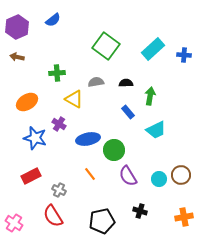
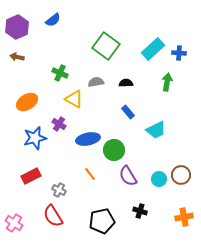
blue cross: moved 5 px left, 2 px up
green cross: moved 3 px right; rotated 28 degrees clockwise
green arrow: moved 17 px right, 14 px up
blue star: rotated 30 degrees counterclockwise
